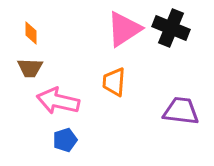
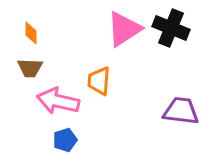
orange trapezoid: moved 15 px left, 1 px up
